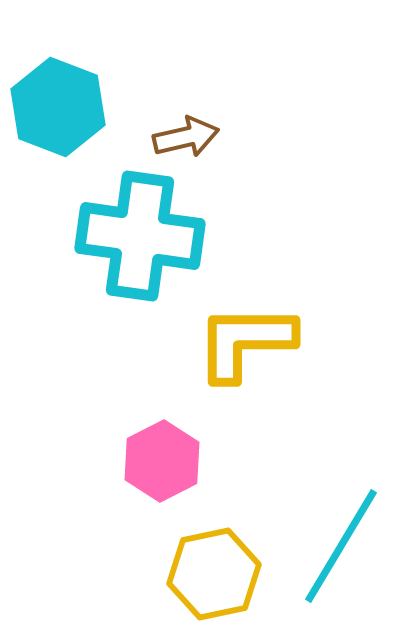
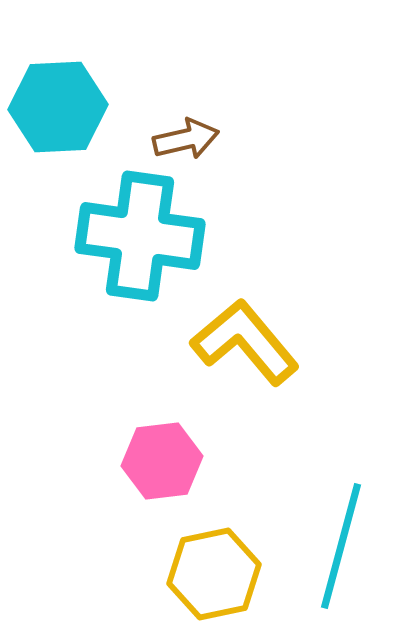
cyan hexagon: rotated 24 degrees counterclockwise
brown arrow: moved 2 px down
yellow L-shape: rotated 50 degrees clockwise
pink hexagon: rotated 20 degrees clockwise
cyan line: rotated 16 degrees counterclockwise
